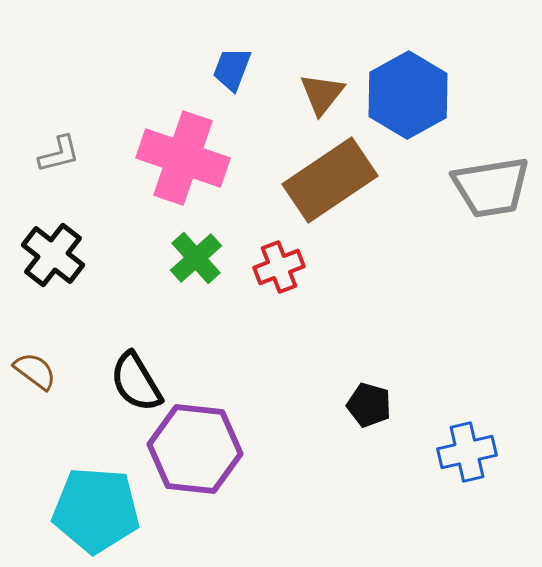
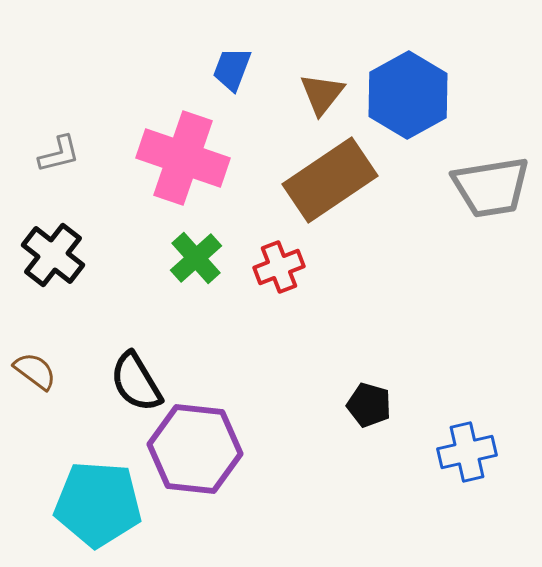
cyan pentagon: moved 2 px right, 6 px up
